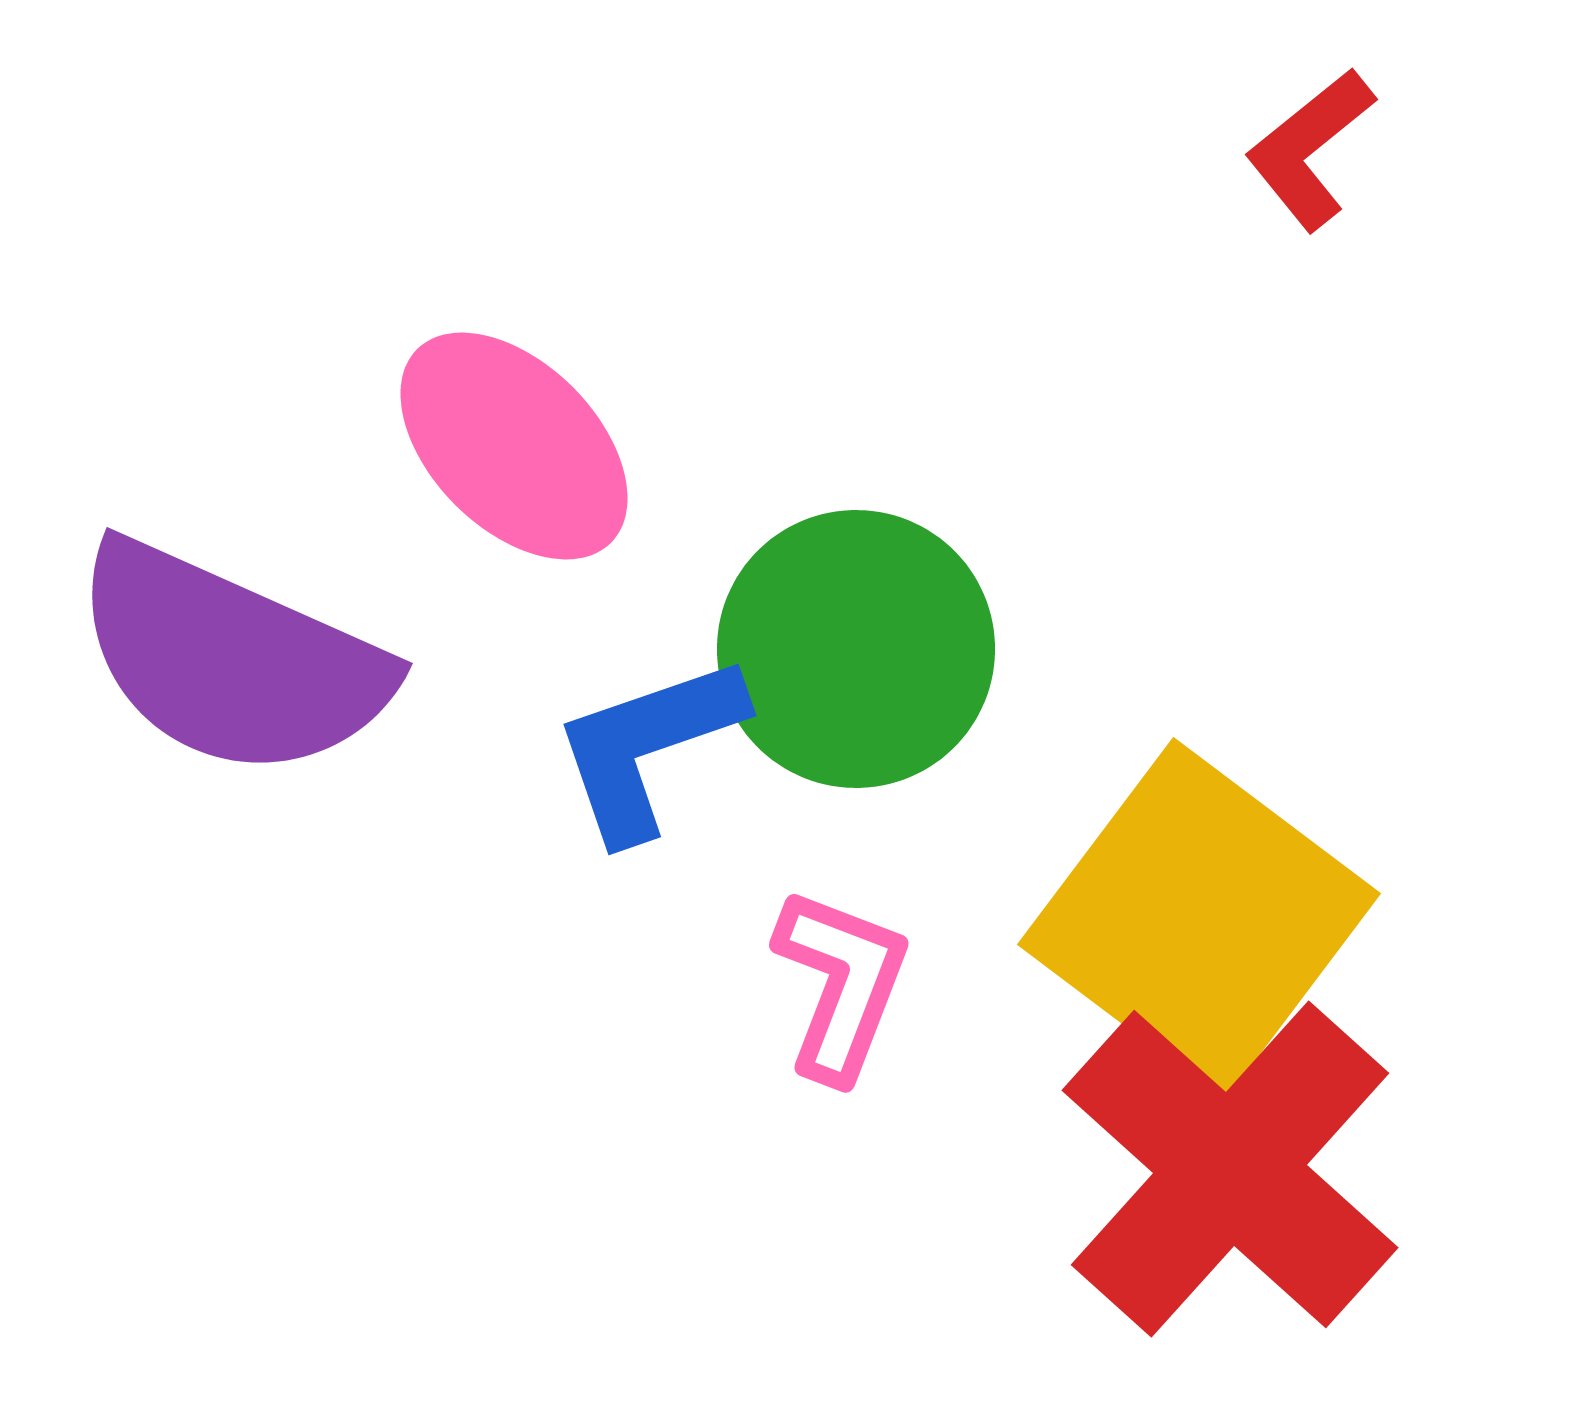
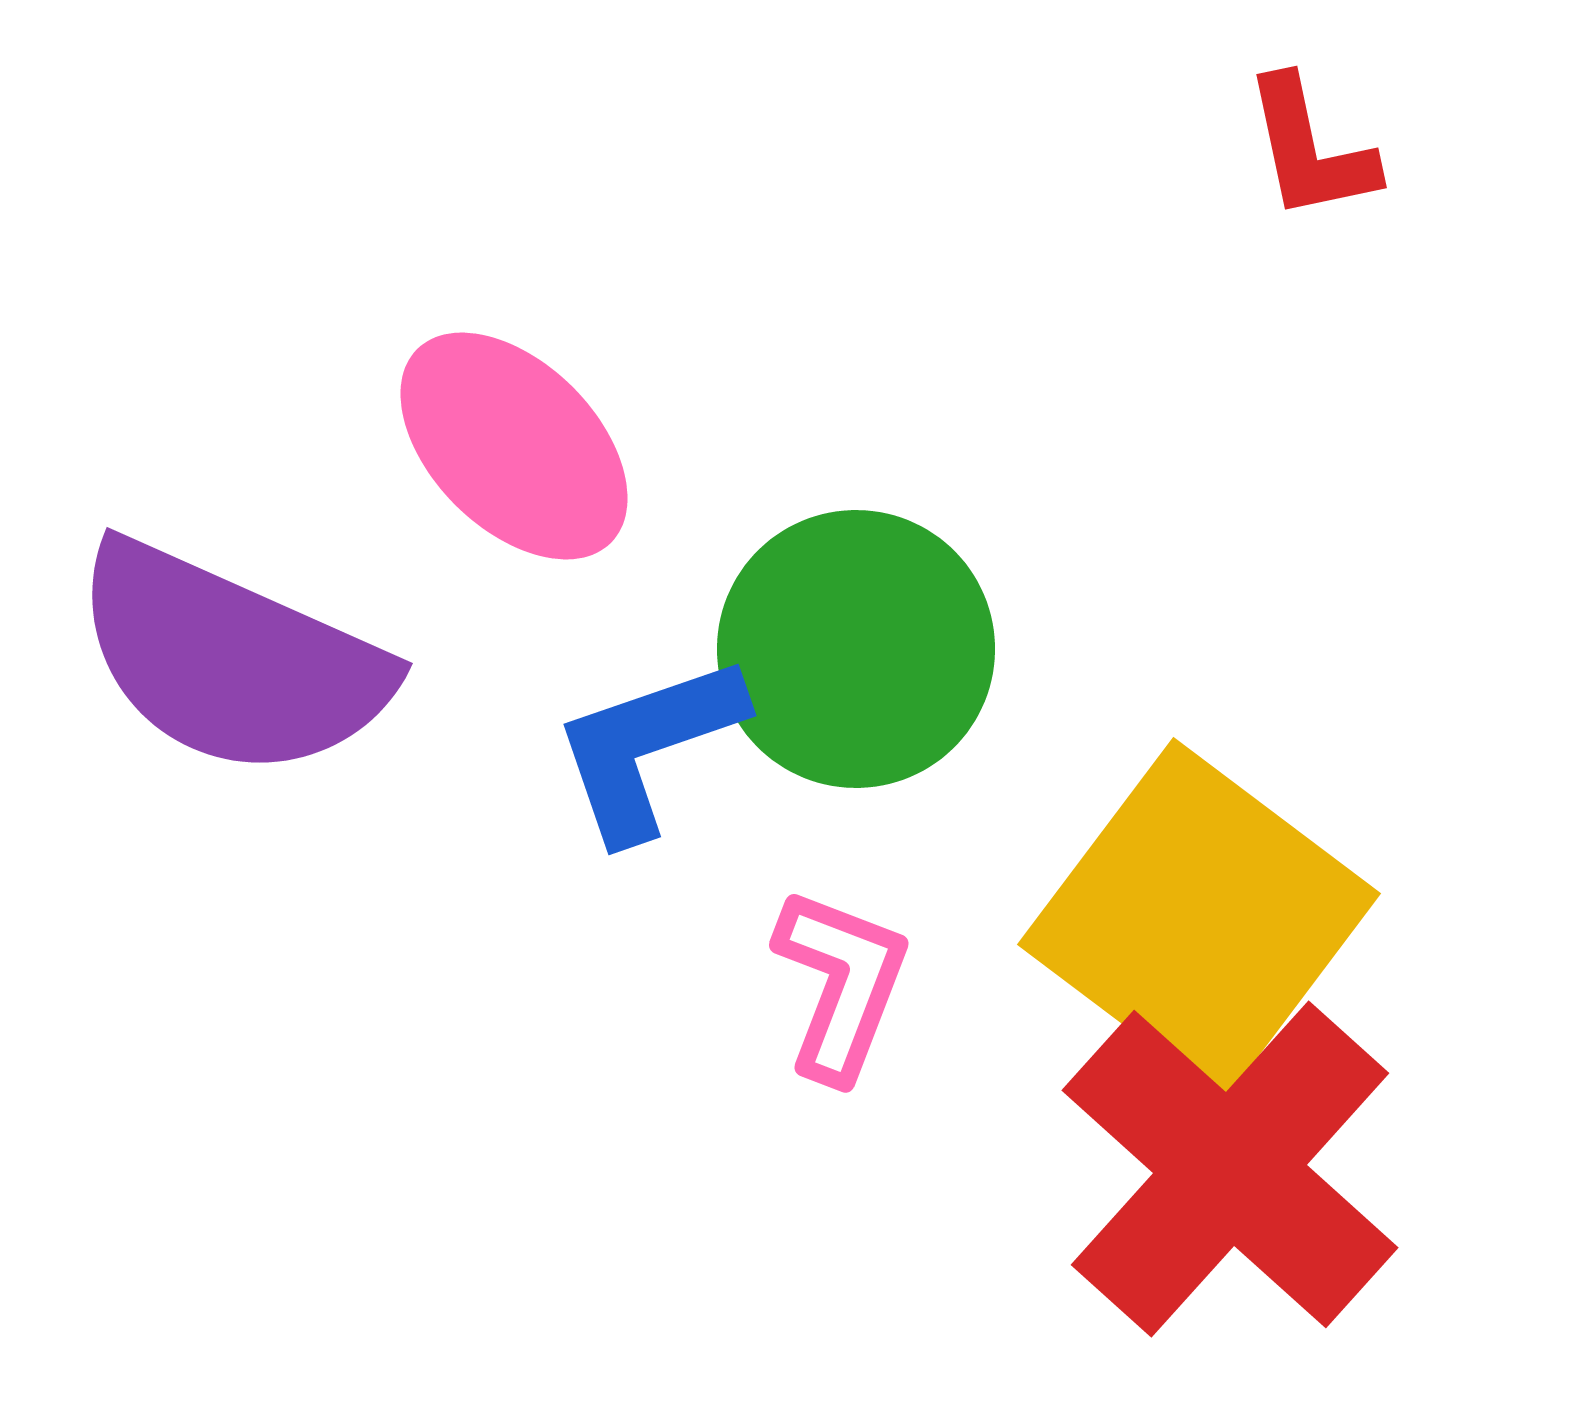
red L-shape: rotated 63 degrees counterclockwise
